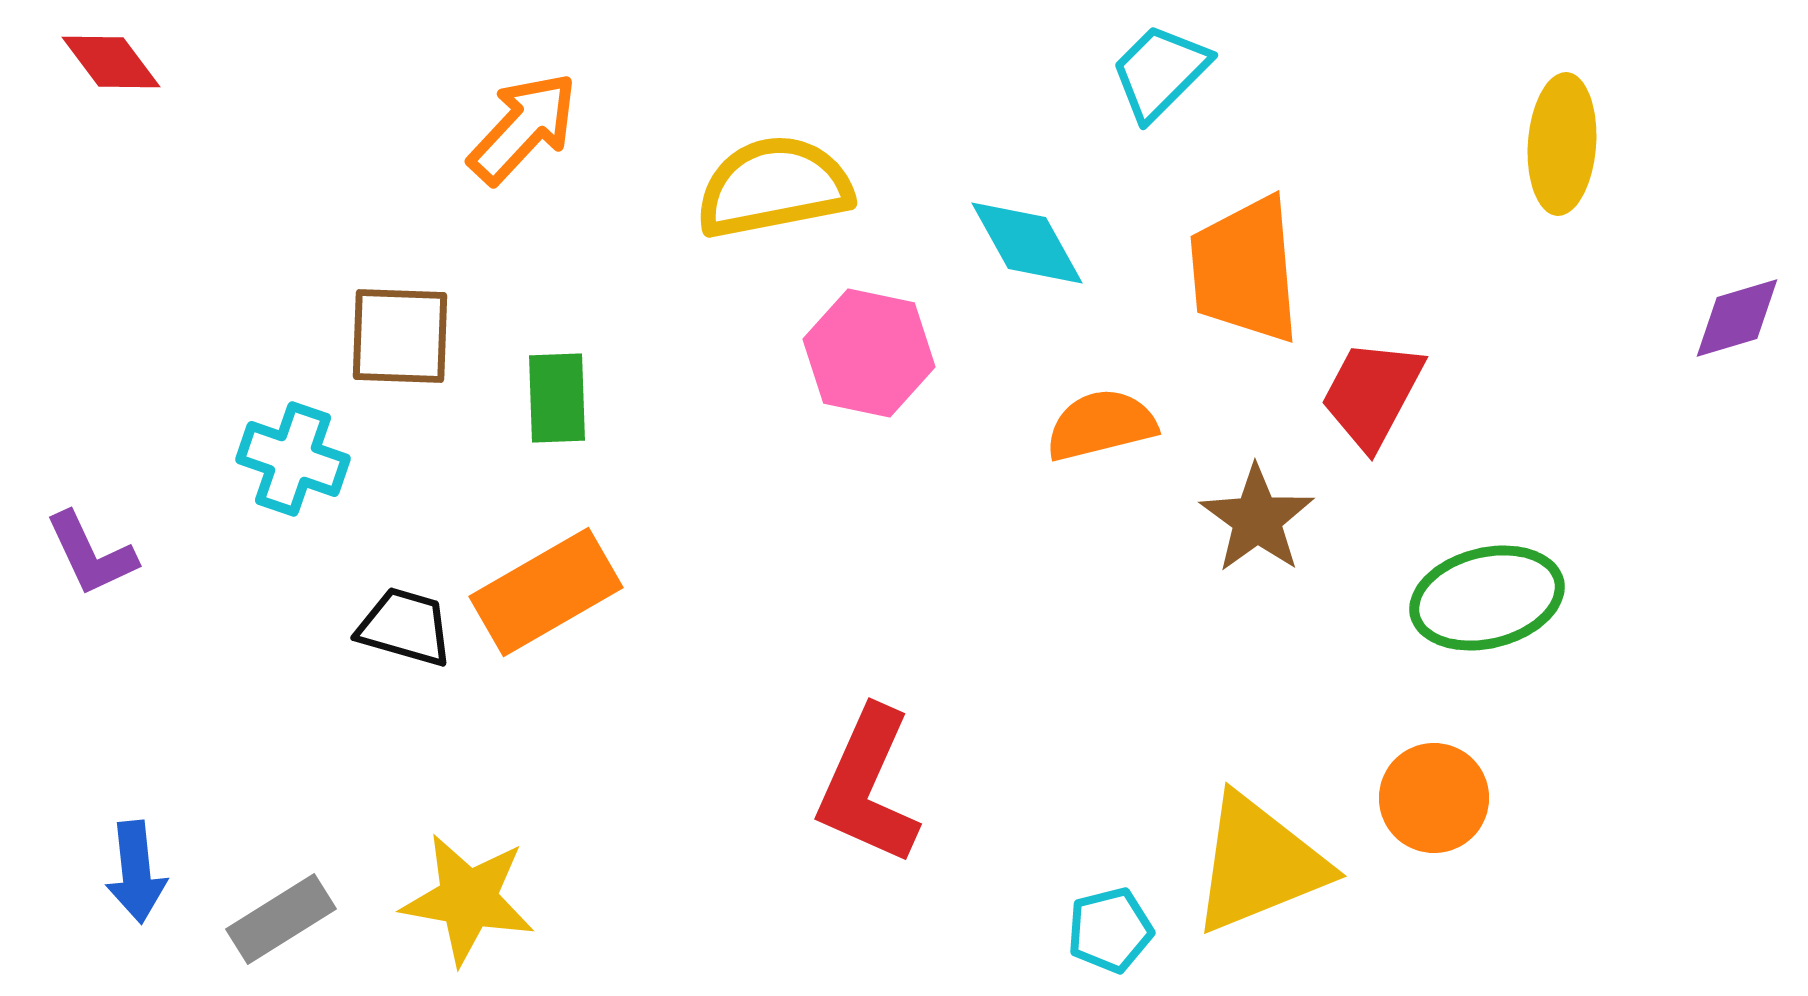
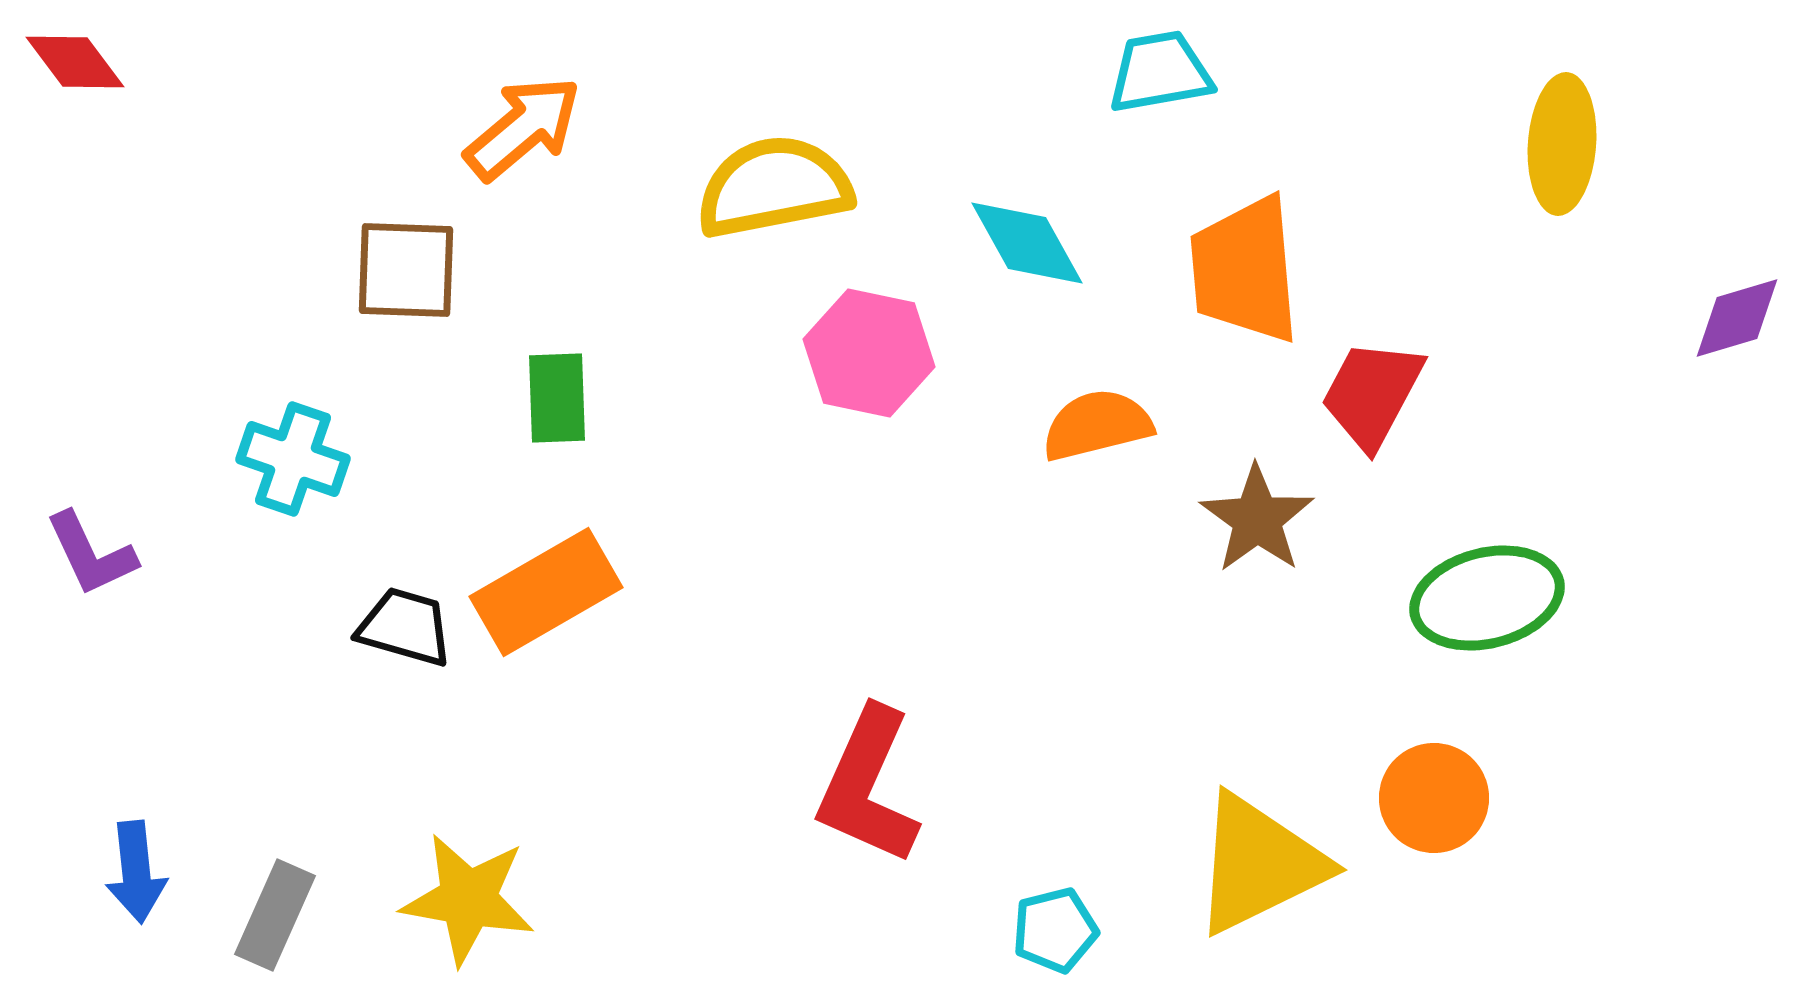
red diamond: moved 36 px left
cyan trapezoid: rotated 35 degrees clockwise
orange arrow: rotated 7 degrees clockwise
brown square: moved 6 px right, 66 px up
orange semicircle: moved 4 px left
yellow triangle: rotated 4 degrees counterclockwise
gray rectangle: moved 6 px left, 4 px up; rotated 34 degrees counterclockwise
cyan pentagon: moved 55 px left
